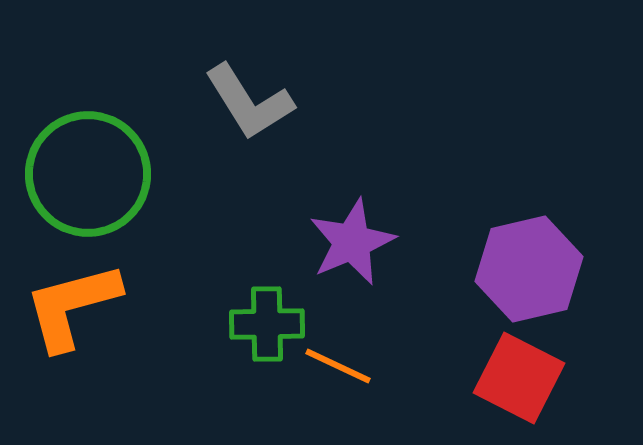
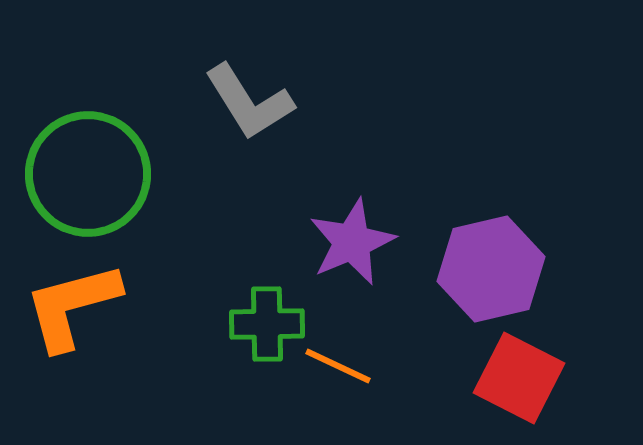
purple hexagon: moved 38 px left
